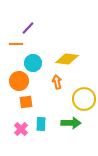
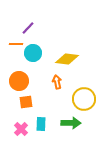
cyan circle: moved 10 px up
